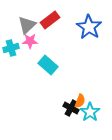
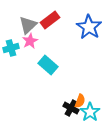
gray triangle: moved 1 px right
pink star: rotated 28 degrees counterclockwise
